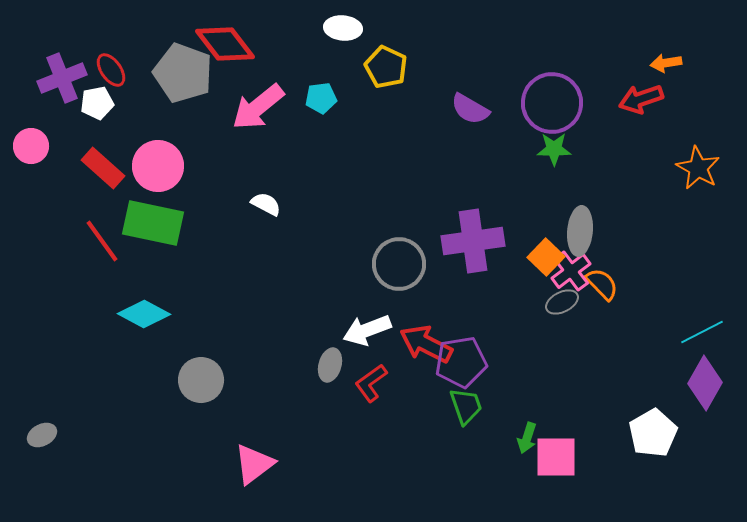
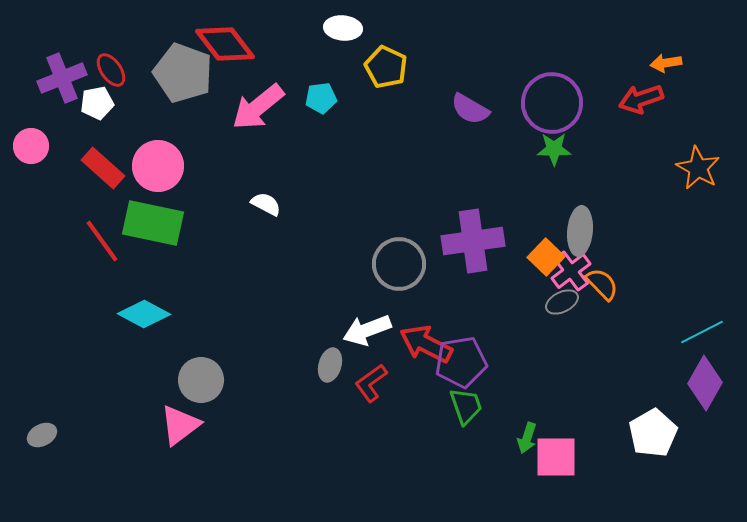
pink triangle at (254, 464): moved 74 px left, 39 px up
